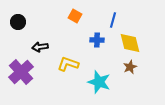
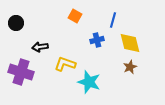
black circle: moved 2 px left, 1 px down
blue cross: rotated 16 degrees counterclockwise
yellow L-shape: moved 3 px left
purple cross: rotated 30 degrees counterclockwise
cyan star: moved 10 px left
